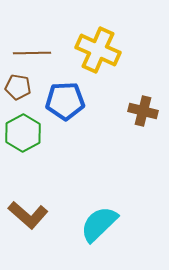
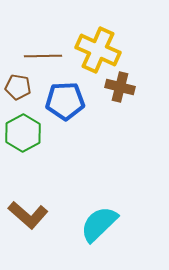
brown line: moved 11 px right, 3 px down
brown cross: moved 23 px left, 24 px up
